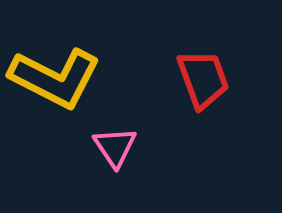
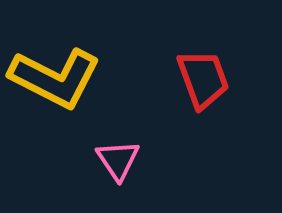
pink triangle: moved 3 px right, 13 px down
